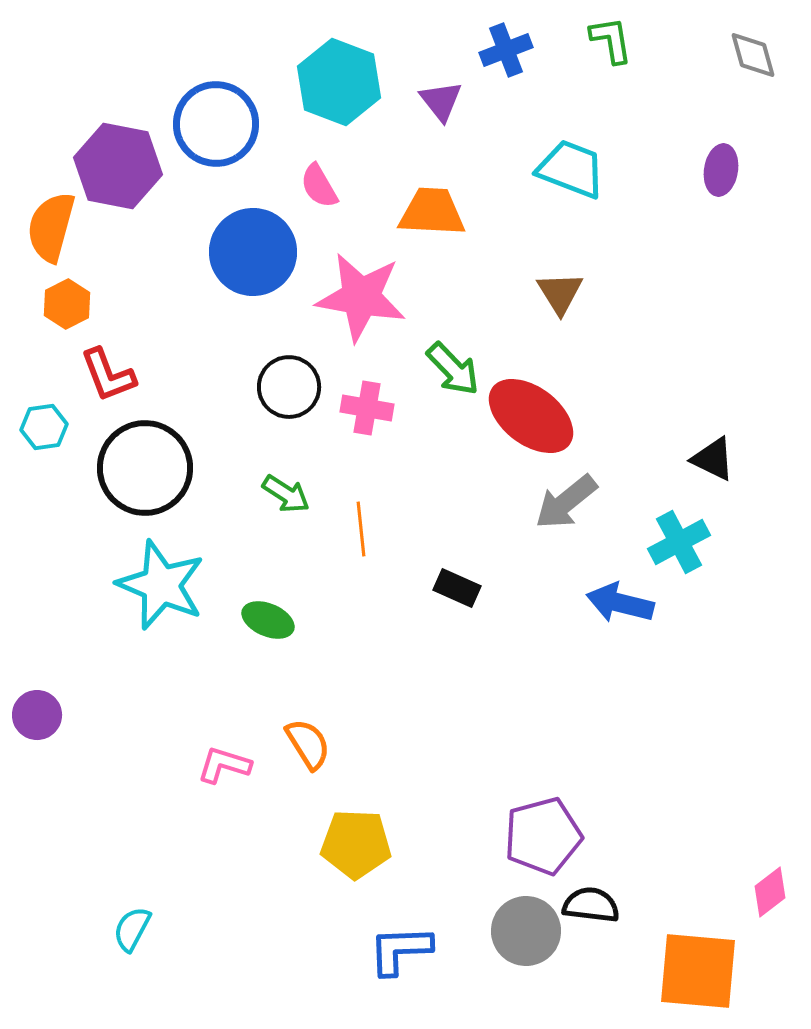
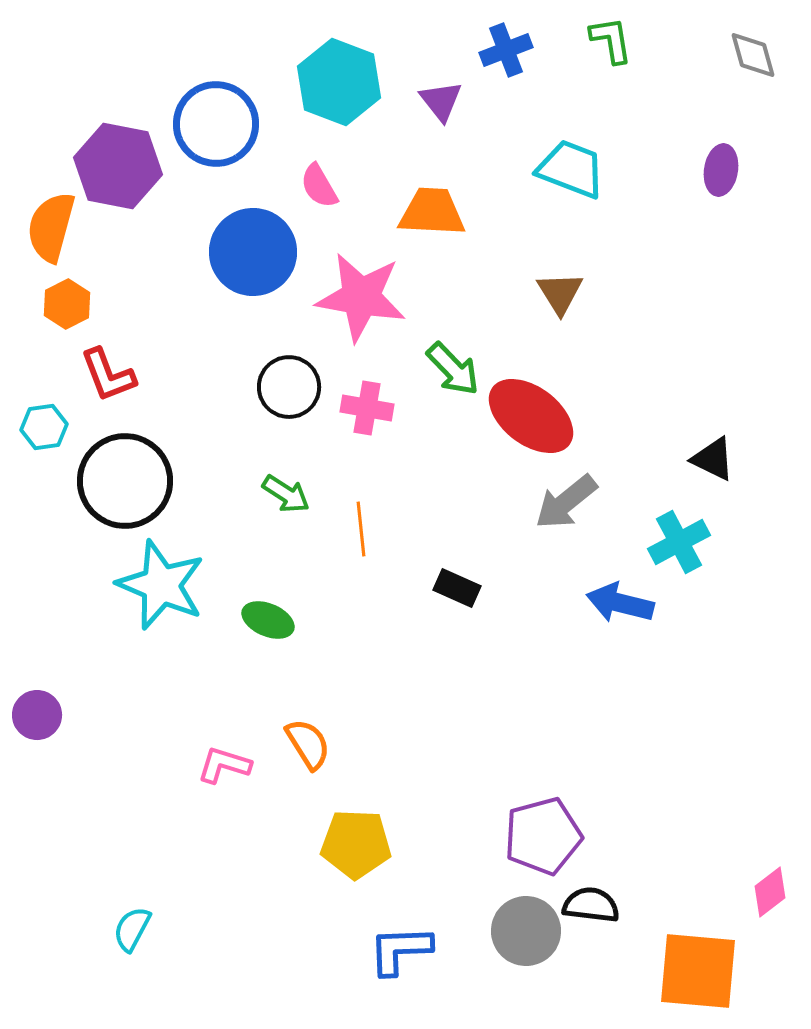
black circle at (145, 468): moved 20 px left, 13 px down
